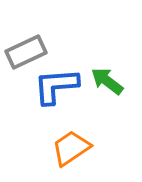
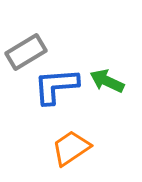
gray rectangle: rotated 6 degrees counterclockwise
green arrow: rotated 12 degrees counterclockwise
